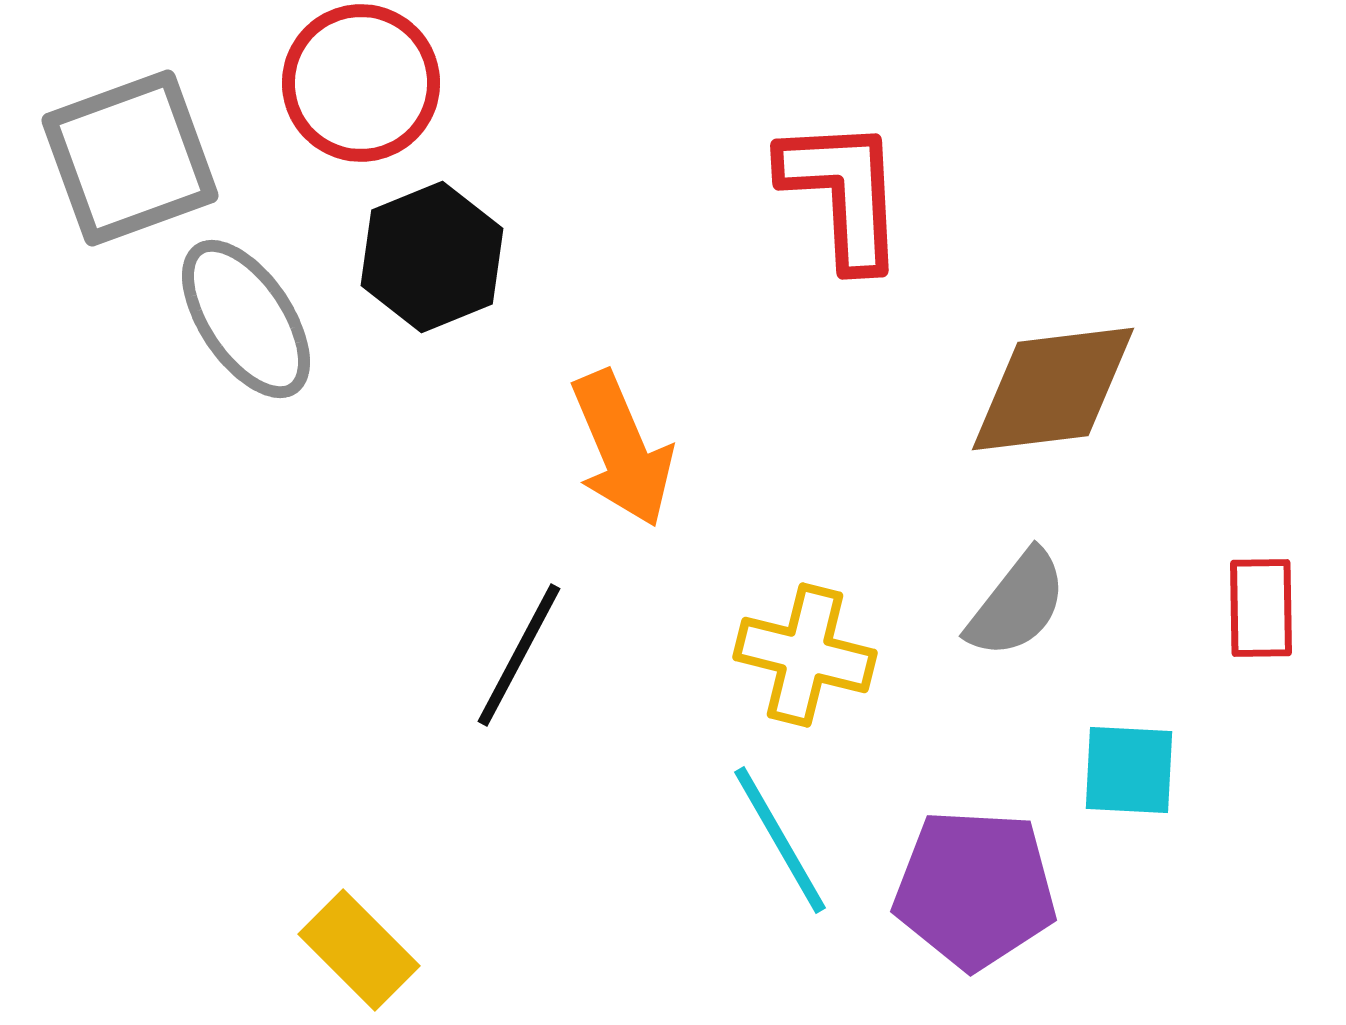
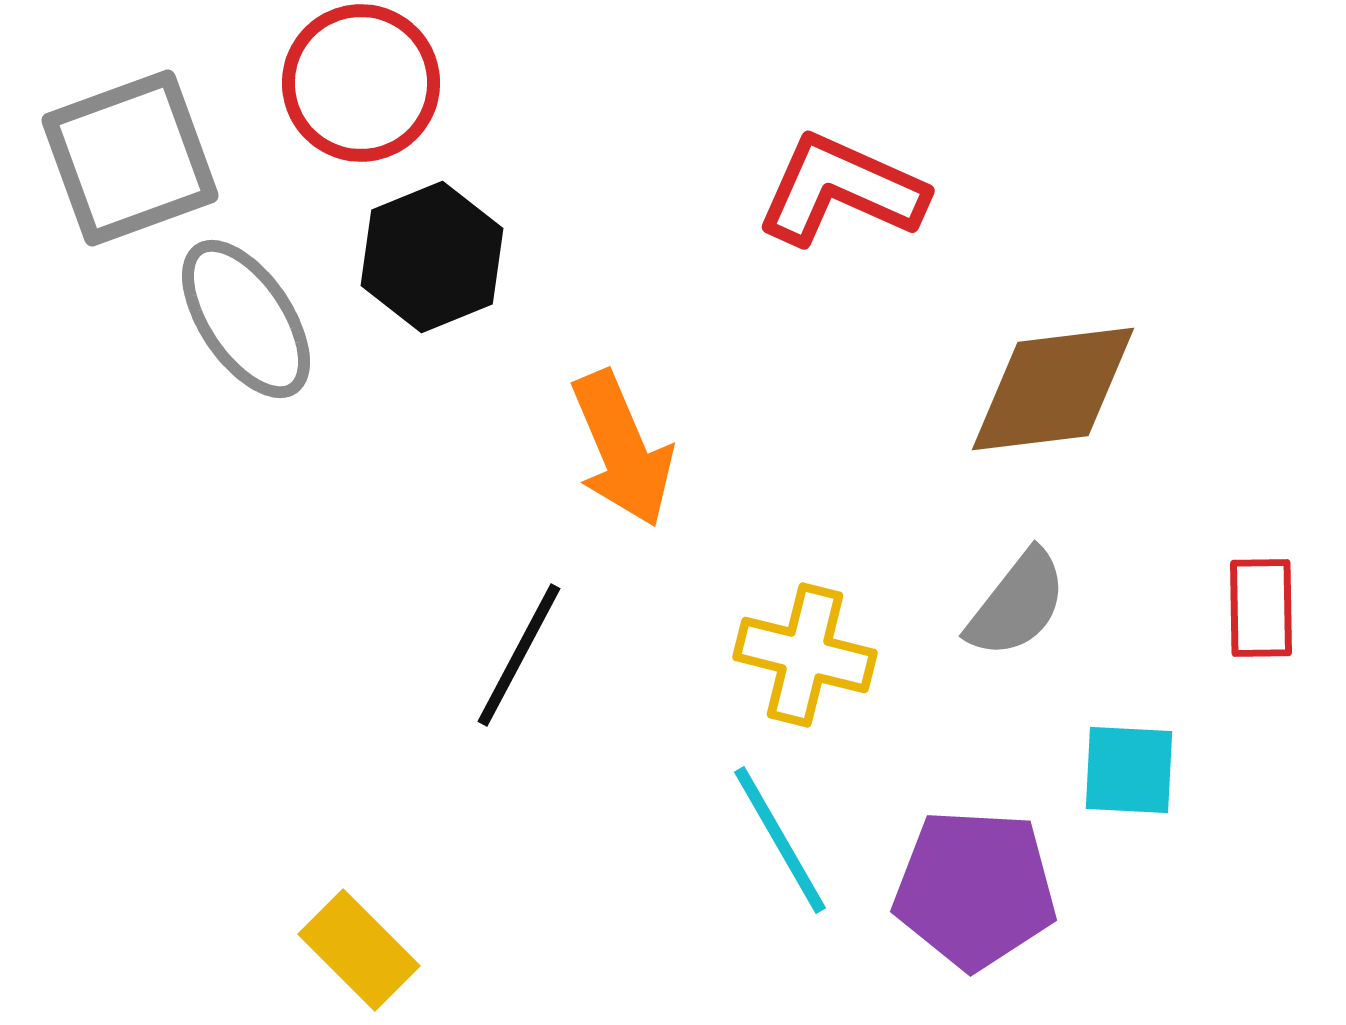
red L-shape: moved 2 px left, 3 px up; rotated 63 degrees counterclockwise
